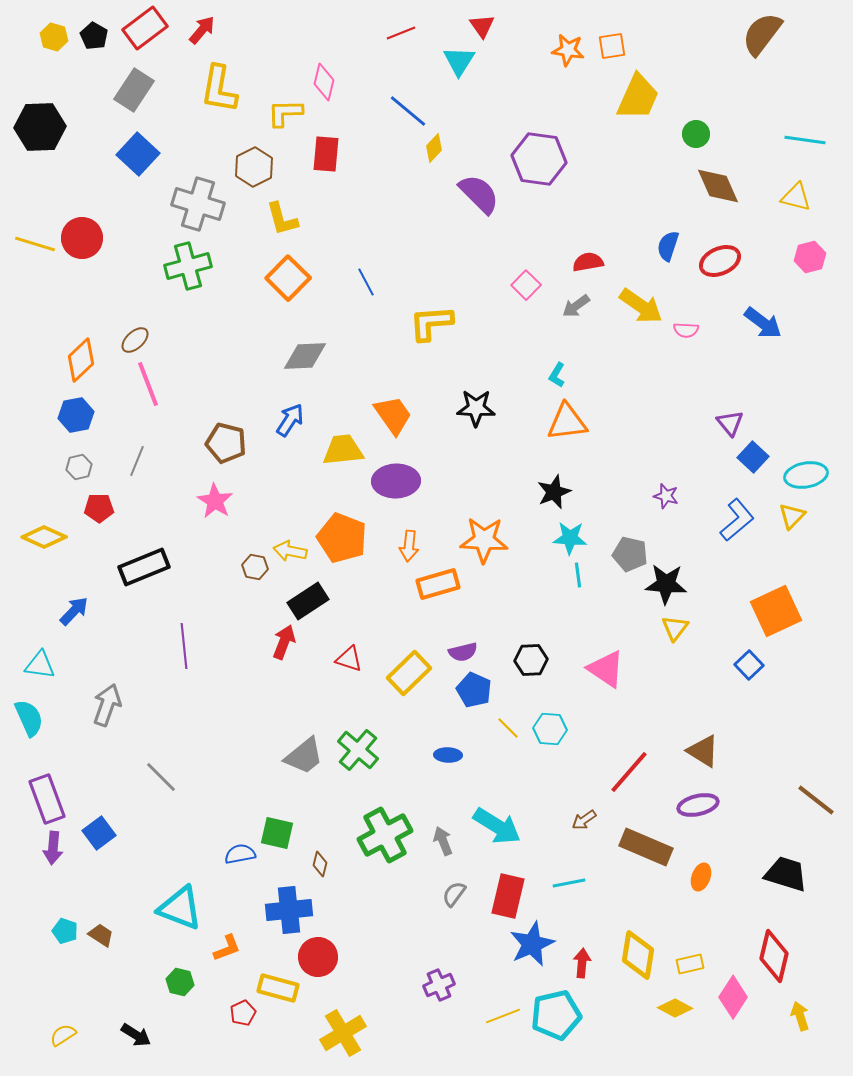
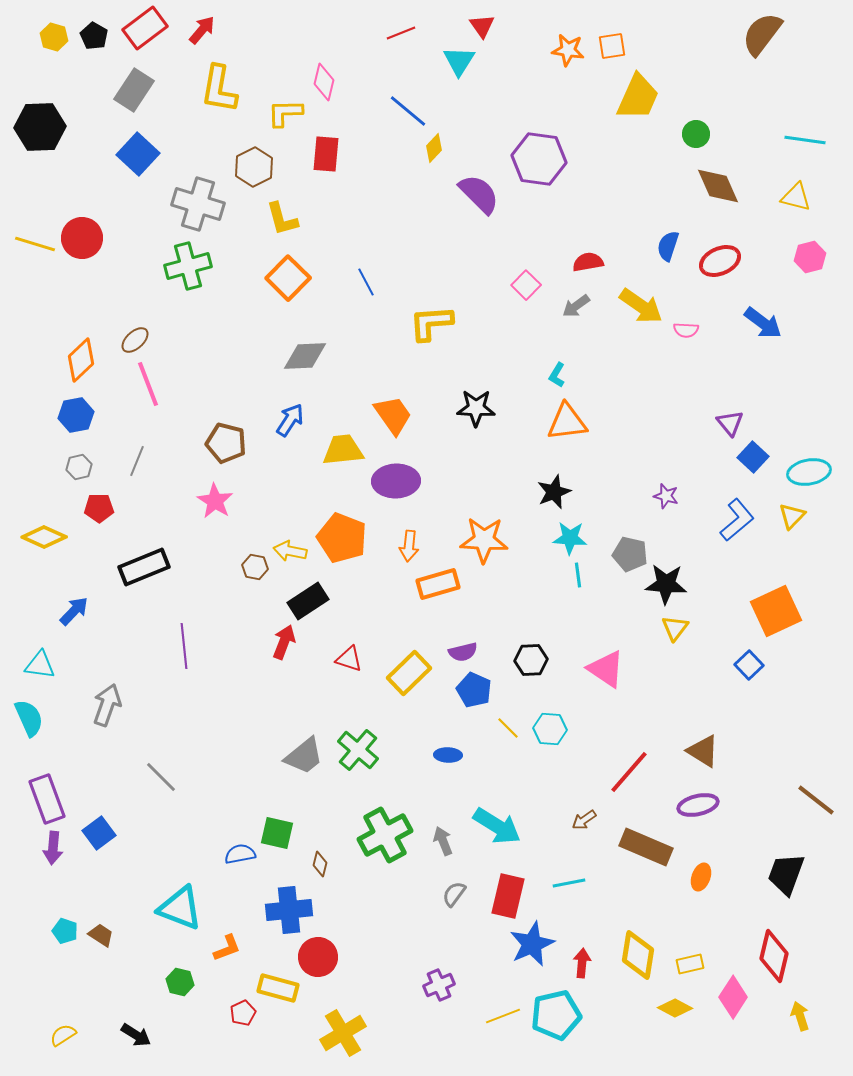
cyan ellipse at (806, 475): moved 3 px right, 3 px up
black trapezoid at (786, 874): rotated 87 degrees counterclockwise
